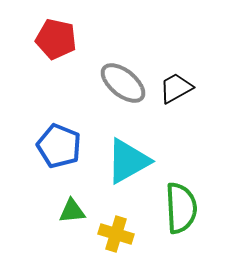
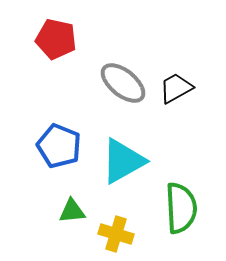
cyan triangle: moved 5 px left
